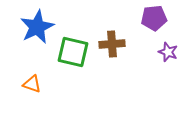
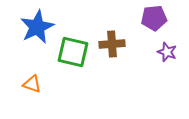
purple star: moved 1 px left
